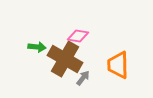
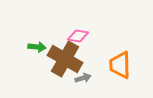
orange trapezoid: moved 2 px right
gray arrow: rotated 35 degrees clockwise
